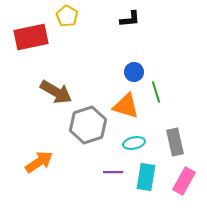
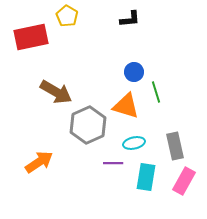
gray hexagon: rotated 6 degrees counterclockwise
gray rectangle: moved 4 px down
purple line: moved 9 px up
